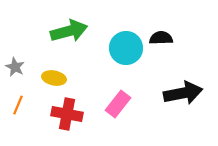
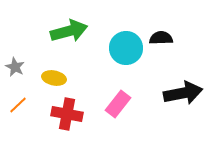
orange line: rotated 24 degrees clockwise
